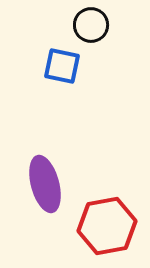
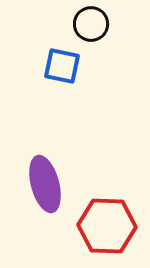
black circle: moved 1 px up
red hexagon: rotated 12 degrees clockwise
